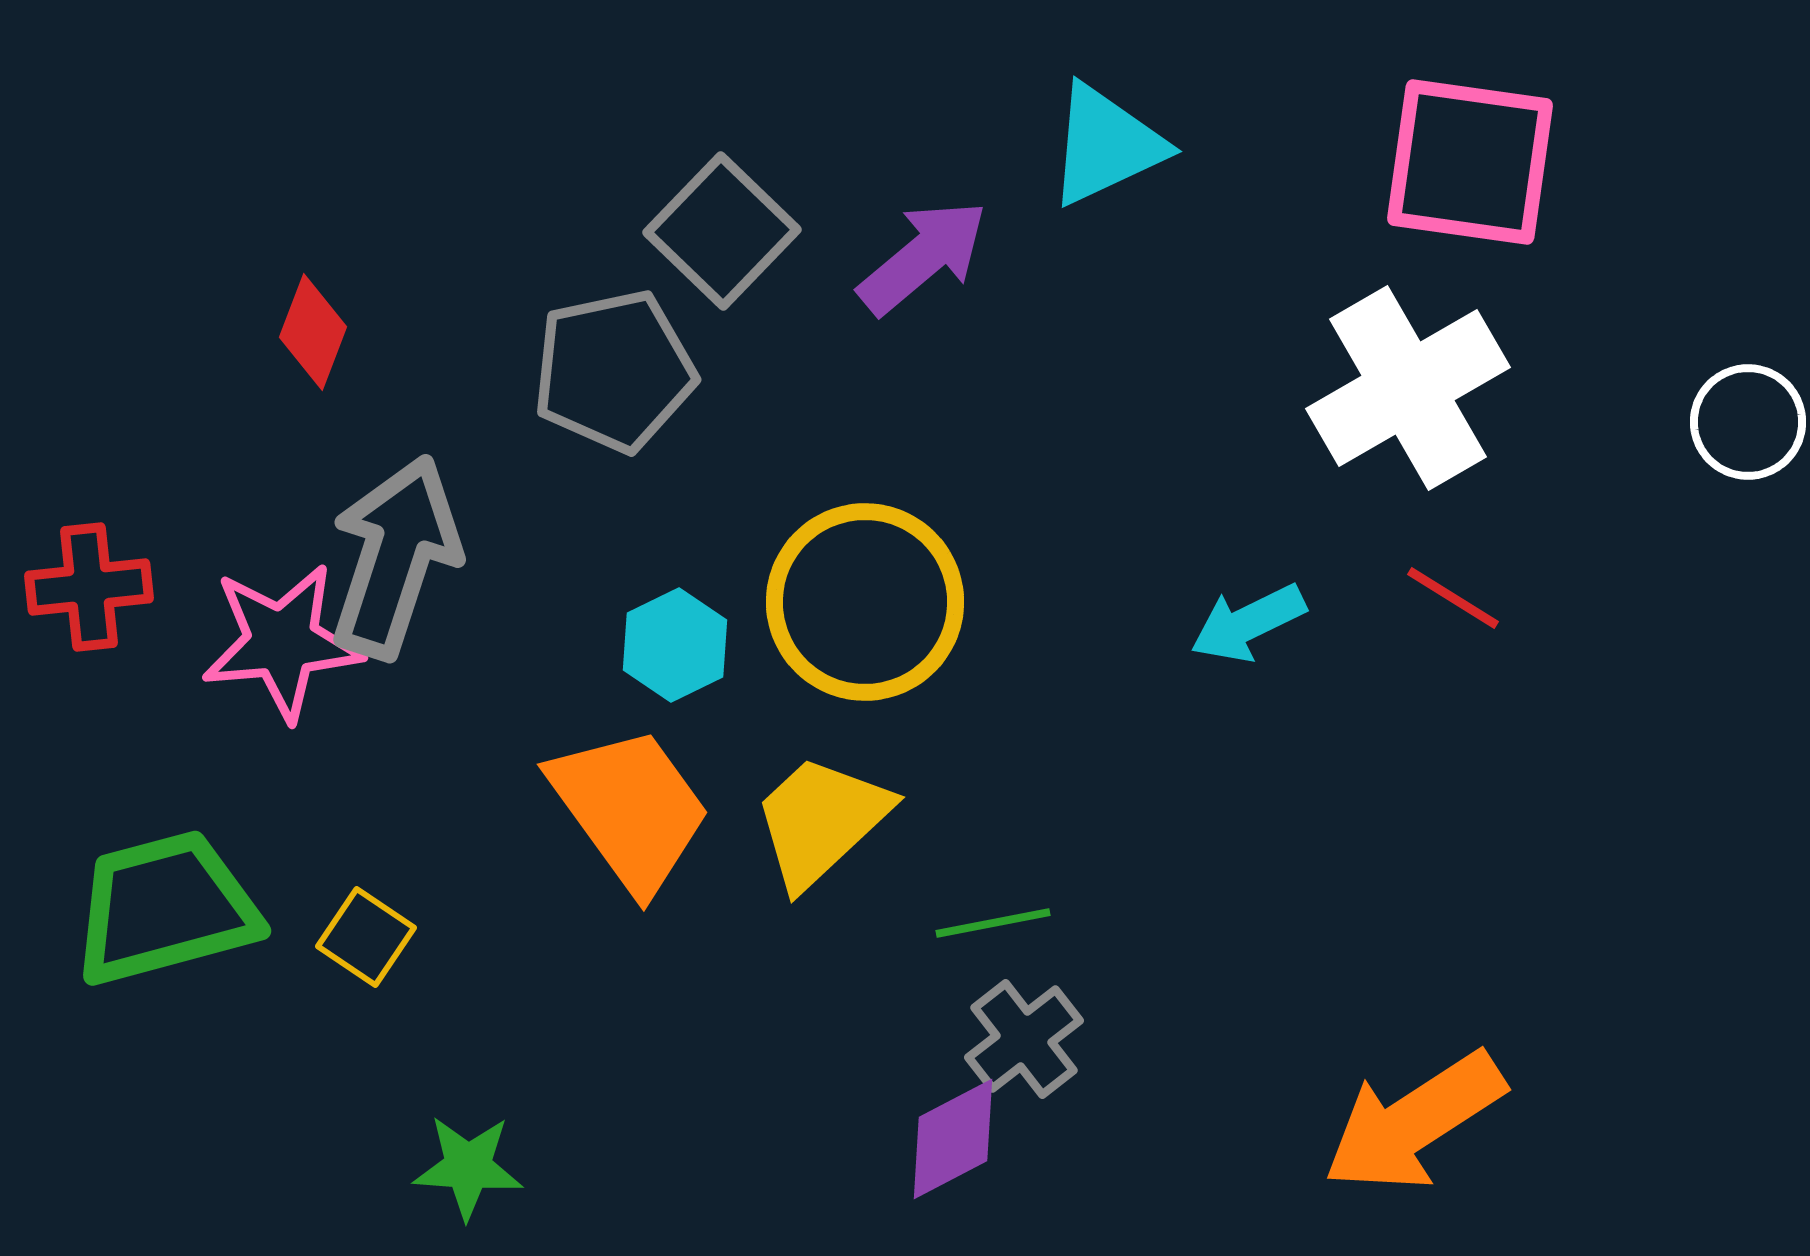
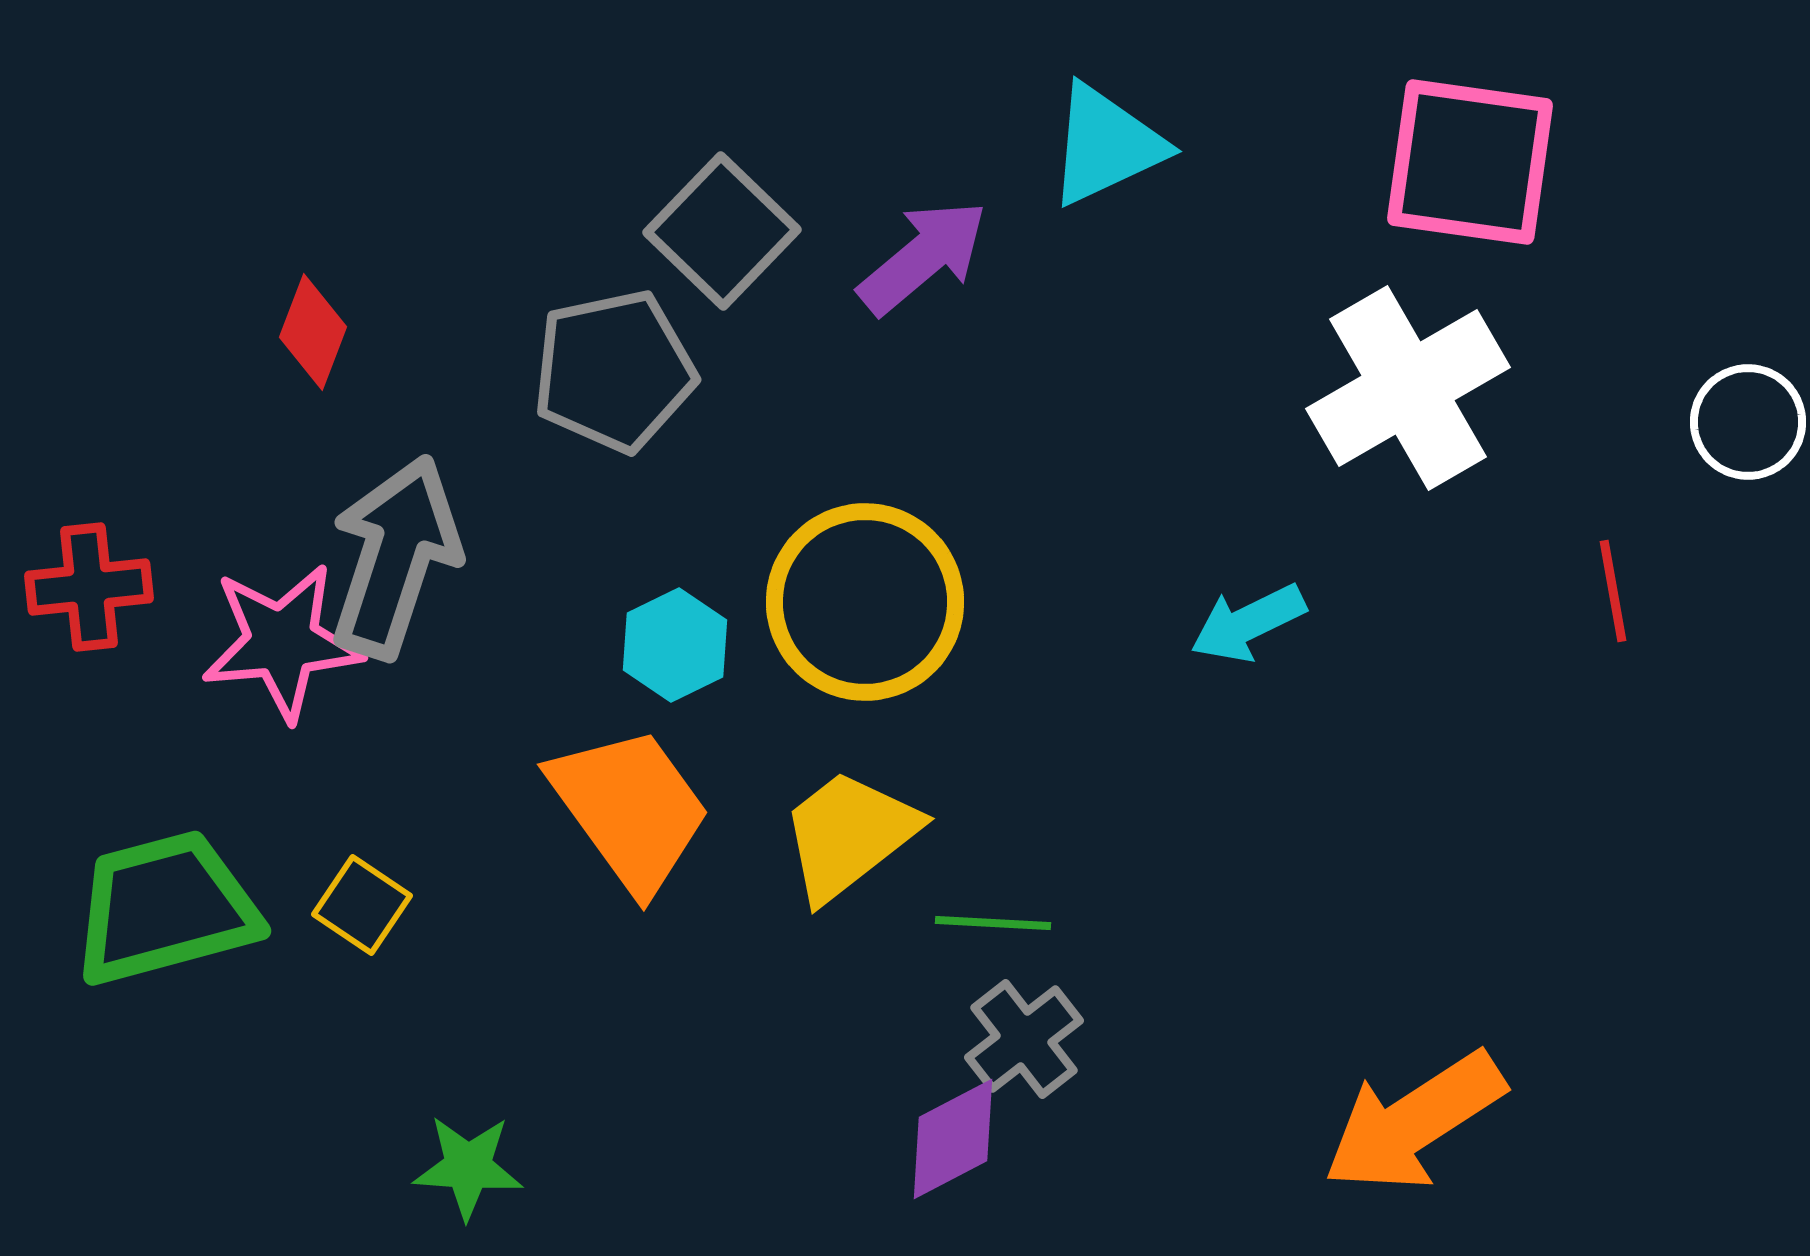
red line: moved 160 px right, 7 px up; rotated 48 degrees clockwise
yellow trapezoid: moved 28 px right, 14 px down; rotated 5 degrees clockwise
green line: rotated 14 degrees clockwise
yellow square: moved 4 px left, 32 px up
